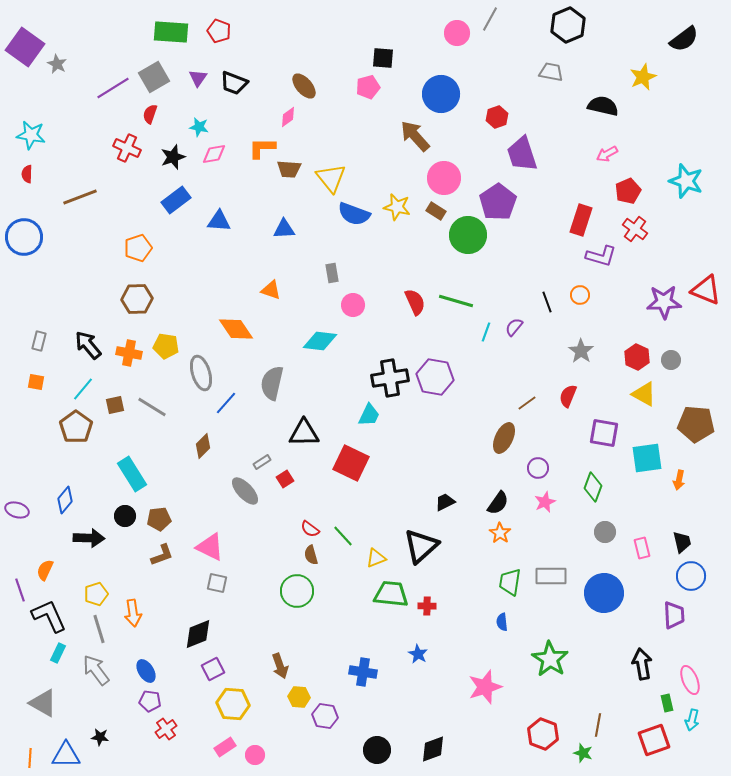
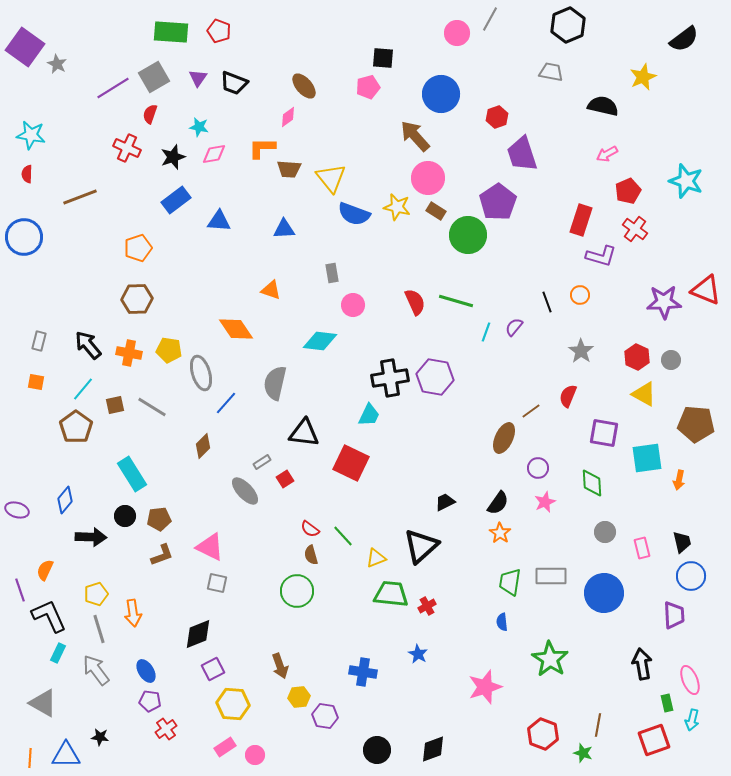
pink circle at (444, 178): moved 16 px left
yellow pentagon at (166, 346): moved 3 px right, 4 px down
gray semicircle at (272, 383): moved 3 px right
brown line at (527, 403): moved 4 px right, 8 px down
black triangle at (304, 433): rotated 8 degrees clockwise
green diamond at (593, 487): moved 1 px left, 4 px up; rotated 24 degrees counterclockwise
black arrow at (89, 538): moved 2 px right, 1 px up
red cross at (427, 606): rotated 30 degrees counterclockwise
yellow hexagon at (299, 697): rotated 10 degrees counterclockwise
